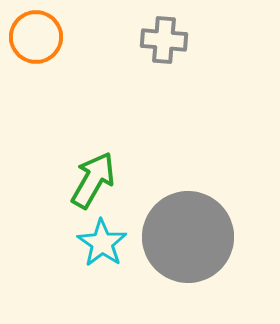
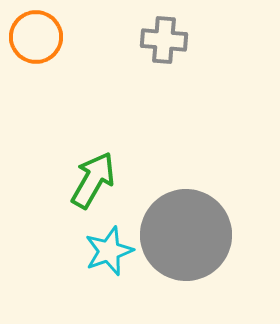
gray circle: moved 2 px left, 2 px up
cyan star: moved 7 px right, 8 px down; rotated 18 degrees clockwise
